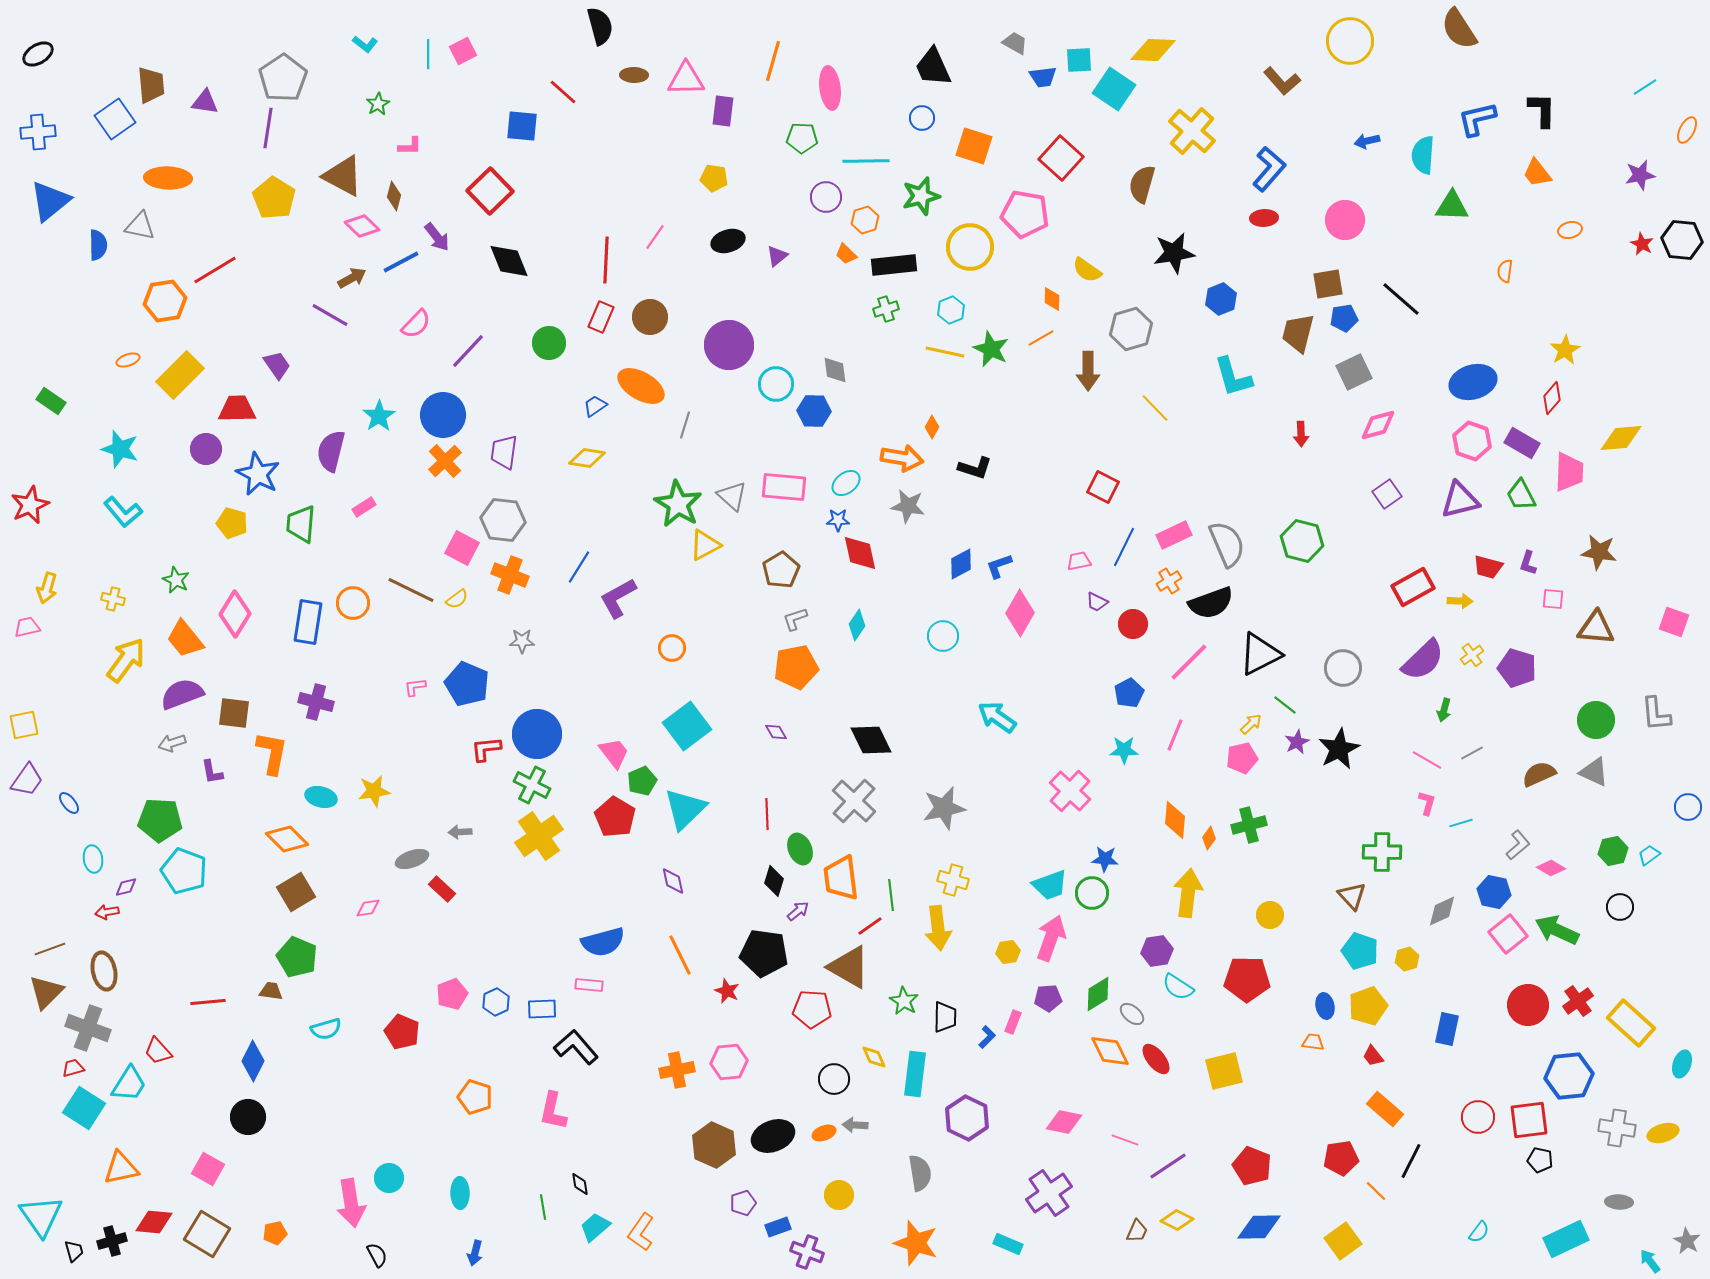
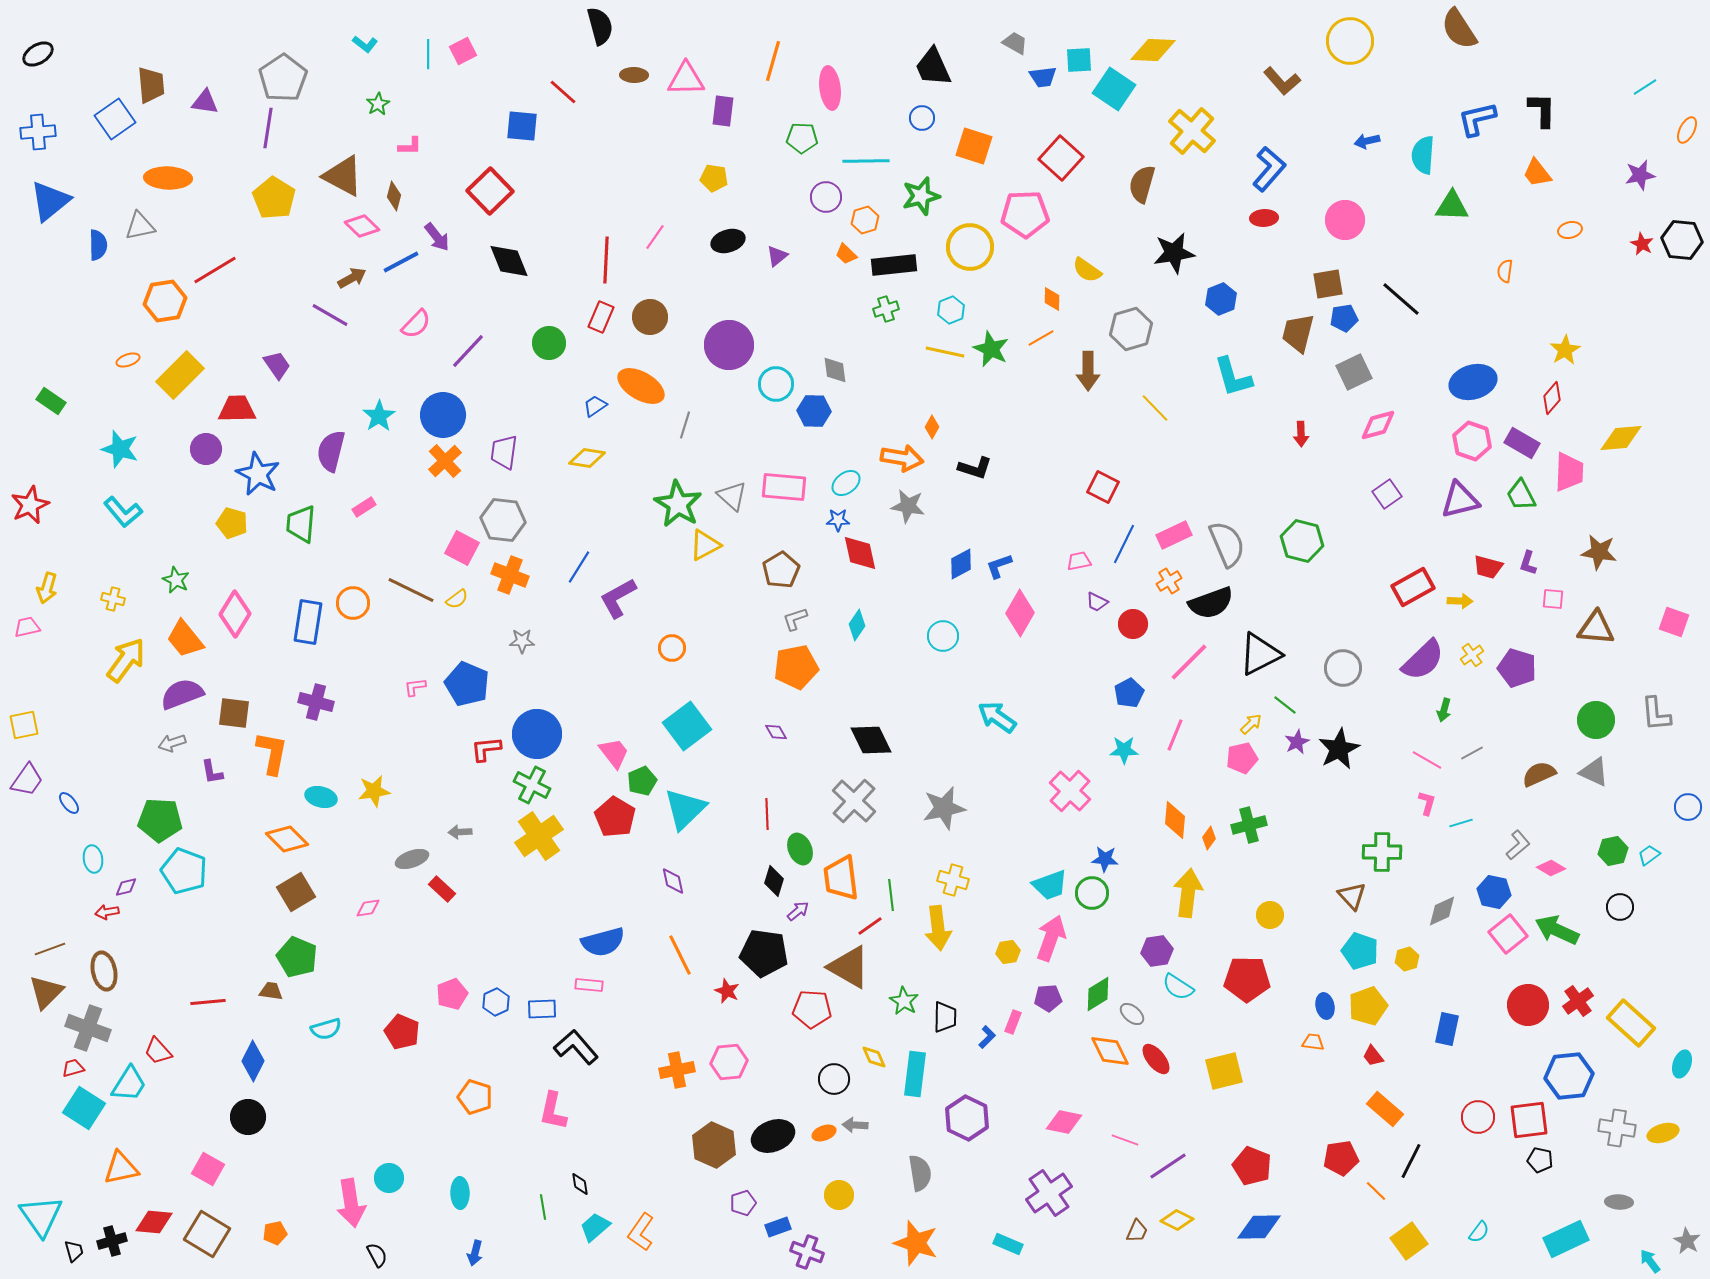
pink pentagon at (1025, 214): rotated 12 degrees counterclockwise
gray triangle at (140, 226): rotated 24 degrees counterclockwise
blue line at (1124, 547): moved 3 px up
yellow square at (1343, 1241): moved 66 px right
